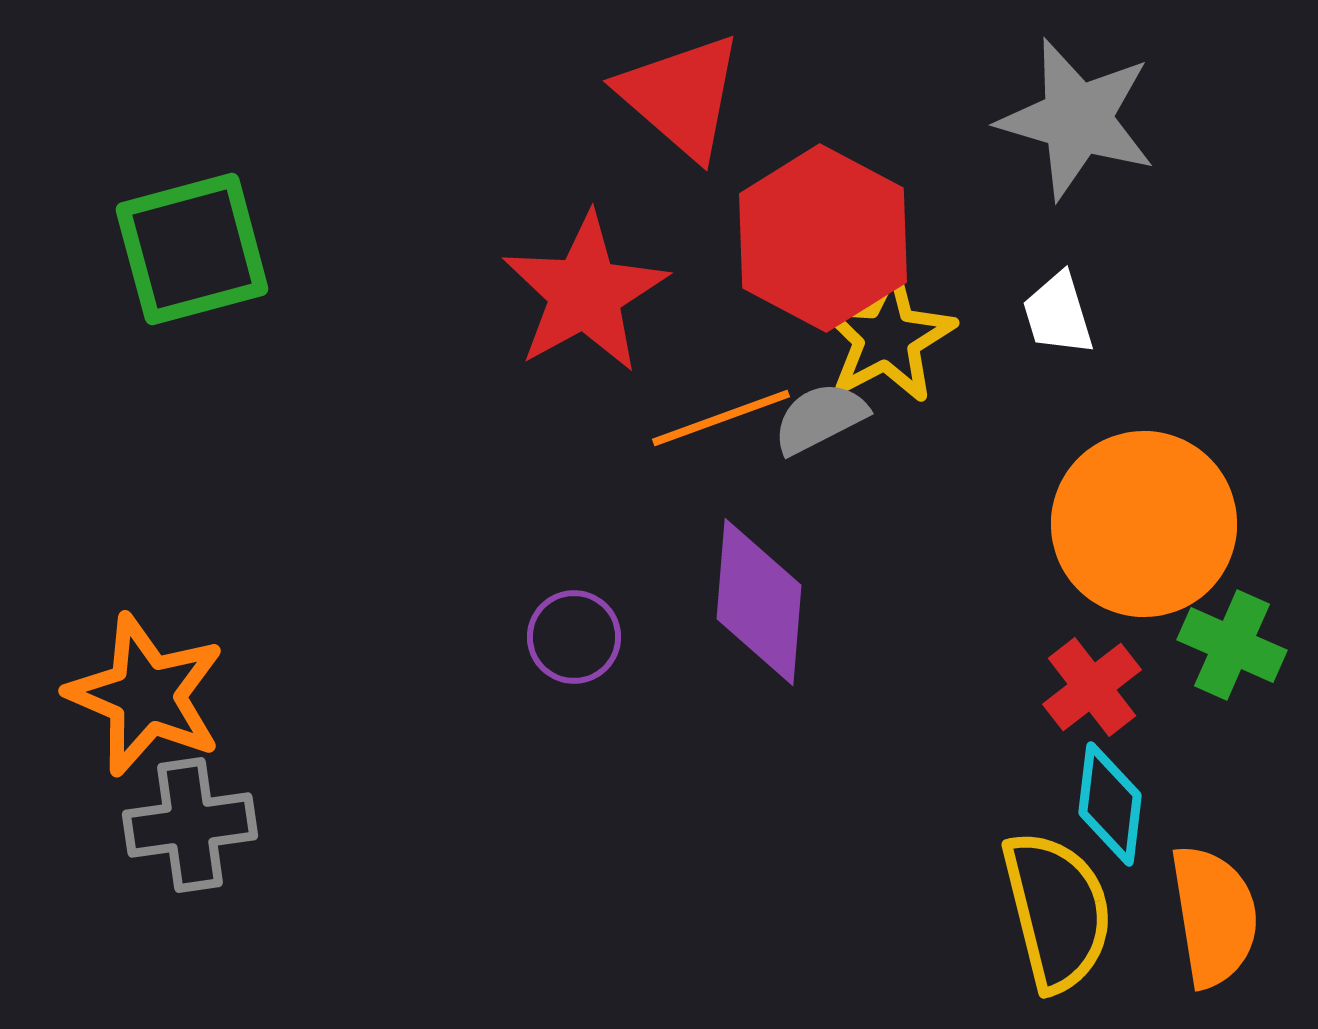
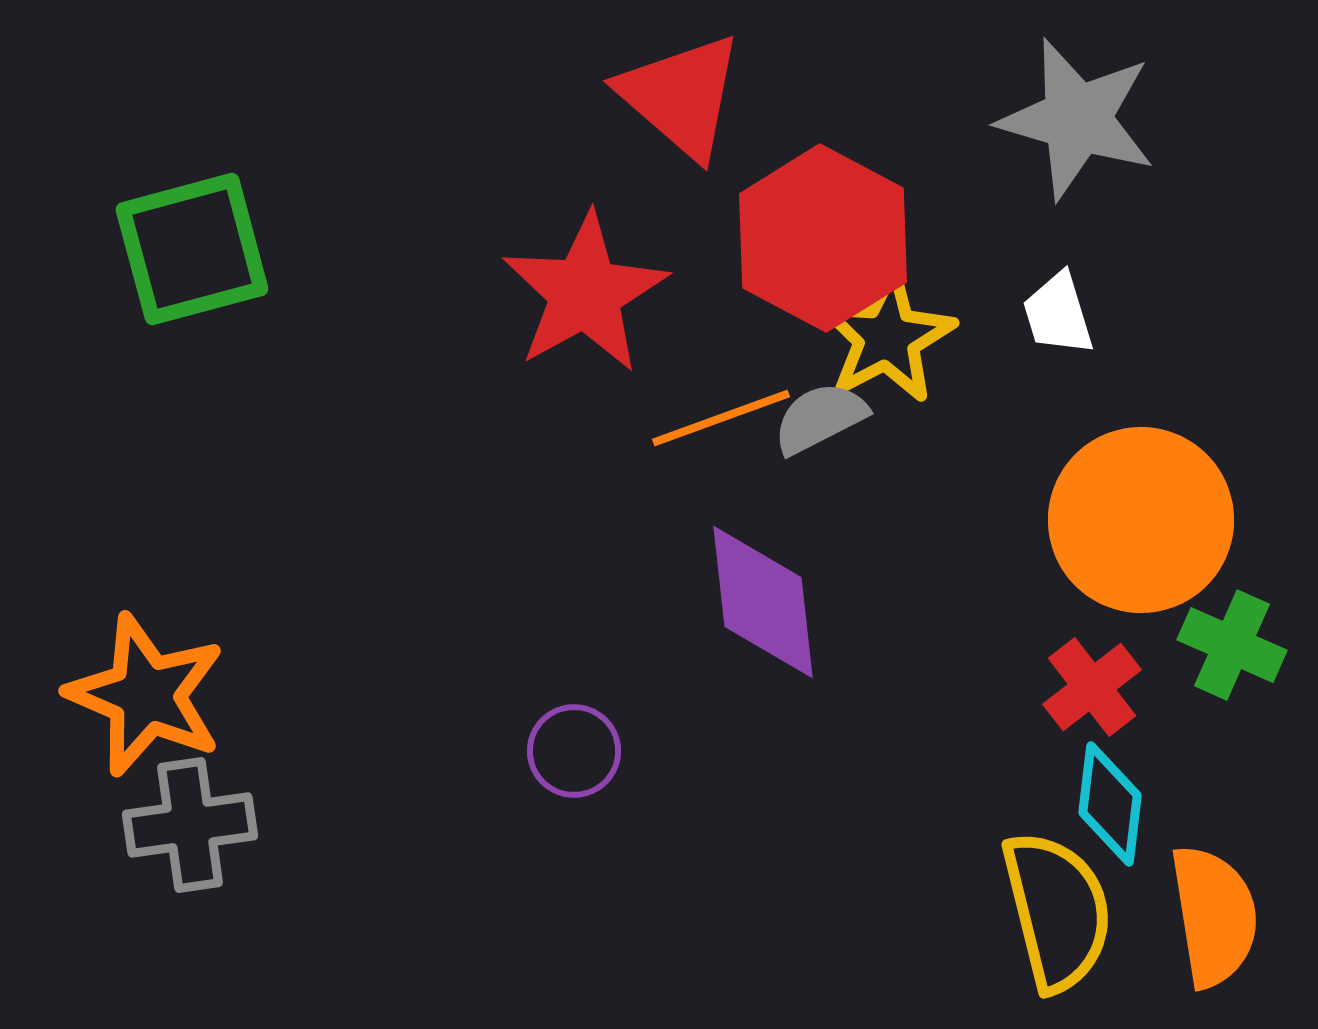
orange circle: moved 3 px left, 4 px up
purple diamond: moved 4 px right; rotated 11 degrees counterclockwise
purple circle: moved 114 px down
